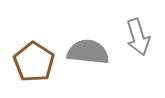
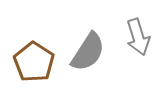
gray semicircle: rotated 117 degrees clockwise
